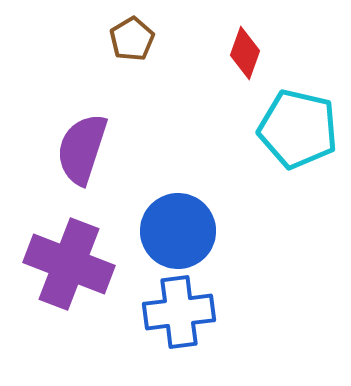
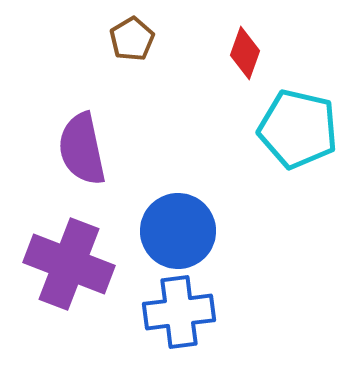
purple semicircle: rotated 30 degrees counterclockwise
